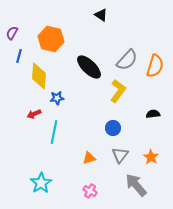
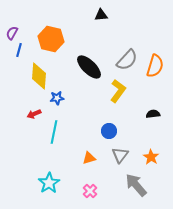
black triangle: rotated 40 degrees counterclockwise
blue line: moved 6 px up
blue circle: moved 4 px left, 3 px down
cyan star: moved 8 px right
pink cross: rotated 16 degrees clockwise
